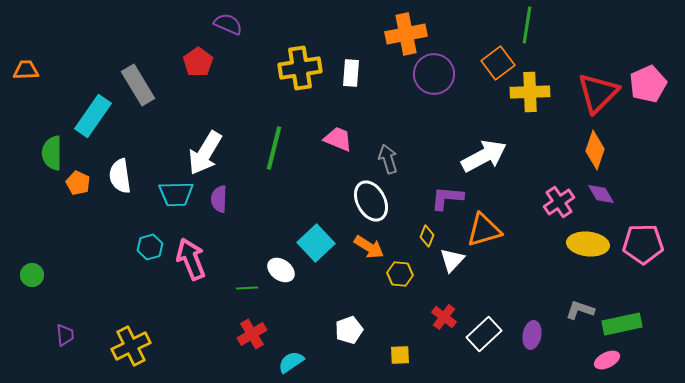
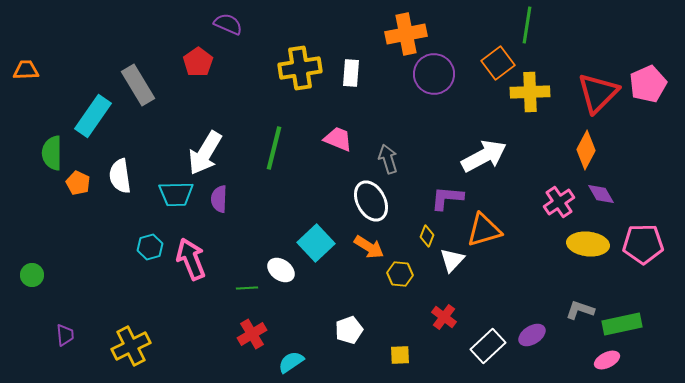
orange diamond at (595, 150): moved 9 px left; rotated 9 degrees clockwise
white rectangle at (484, 334): moved 4 px right, 12 px down
purple ellipse at (532, 335): rotated 48 degrees clockwise
